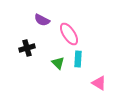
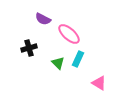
purple semicircle: moved 1 px right, 1 px up
pink ellipse: rotated 15 degrees counterclockwise
black cross: moved 2 px right
cyan rectangle: rotated 21 degrees clockwise
